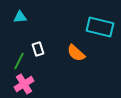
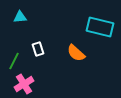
green line: moved 5 px left
